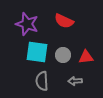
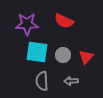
purple star: rotated 20 degrees counterclockwise
red triangle: rotated 42 degrees counterclockwise
gray arrow: moved 4 px left
